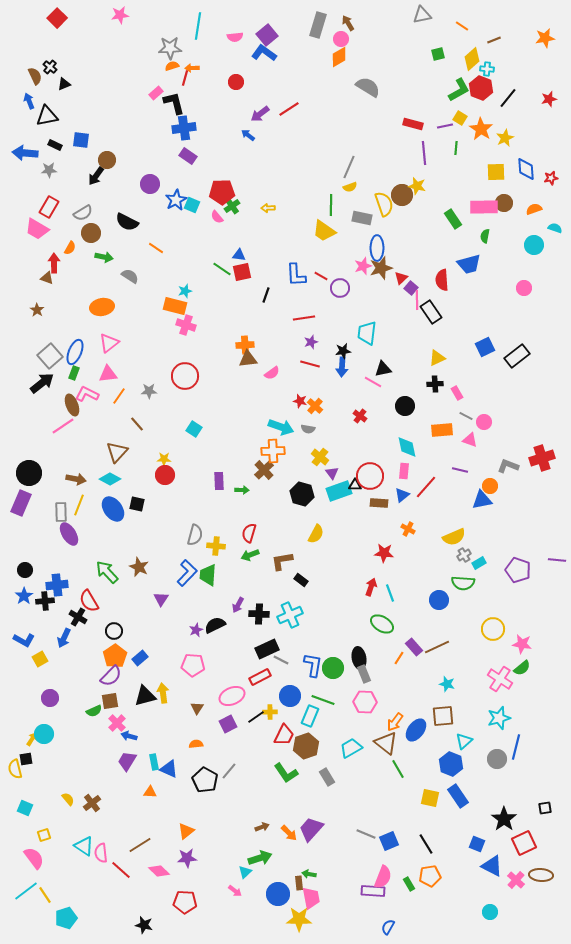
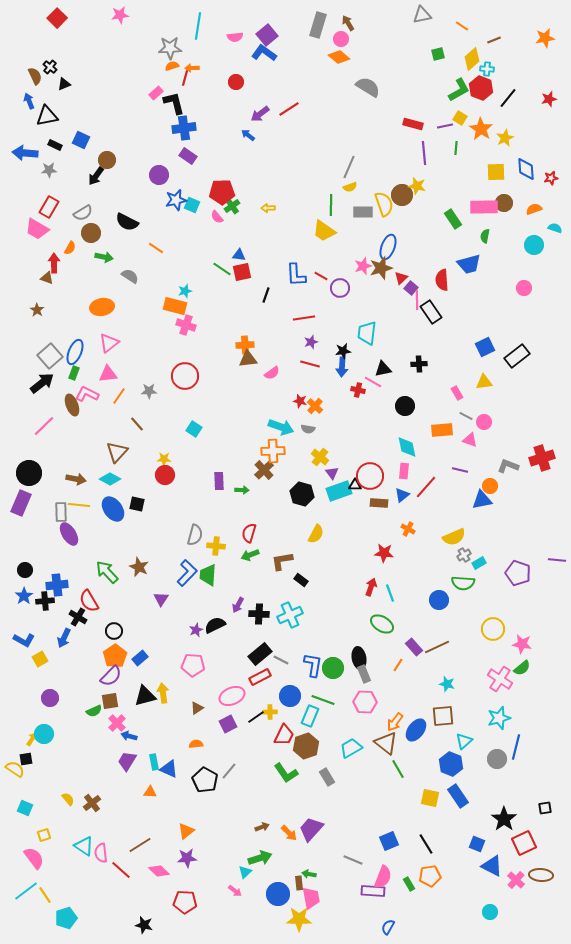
orange diamond at (339, 57): rotated 70 degrees clockwise
blue square at (81, 140): rotated 18 degrees clockwise
purple circle at (150, 184): moved 9 px right, 9 px up
blue star at (176, 200): rotated 15 degrees clockwise
gray rectangle at (362, 218): moved 1 px right, 6 px up; rotated 12 degrees counterclockwise
blue ellipse at (377, 248): moved 11 px right, 1 px up; rotated 20 degrees clockwise
yellow triangle at (437, 358): moved 47 px right, 24 px down; rotated 18 degrees clockwise
black cross at (435, 384): moved 16 px left, 20 px up
red cross at (360, 416): moved 2 px left, 26 px up; rotated 24 degrees counterclockwise
pink line at (63, 426): moved 19 px left; rotated 10 degrees counterclockwise
yellow line at (79, 505): rotated 75 degrees clockwise
purple pentagon at (518, 570): moved 3 px down
black rectangle at (267, 649): moved 7 px left, 5 px down; rotated 15 degrees counterclockwise
orange line at (399, 658): moved 1 px left, 7 px down
brown triangle at (197, 708): rotated 24 degrees clockwise
yellow semicircle at (15, 769): rotated 138 degrees clockwise
gray line at (366, 834): moved 13 px left, 26 px down
